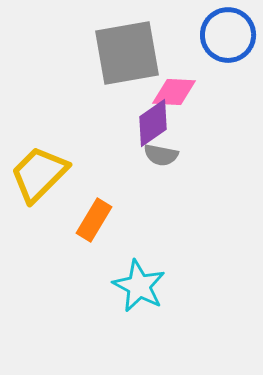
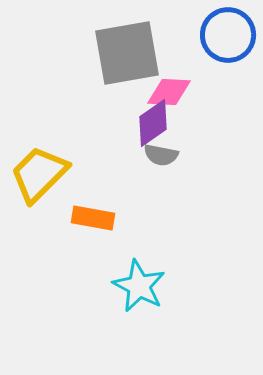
pink diamond: moved 5 px left
orange rectangle: moved 1 px left, 2 px up; rotated 69 degrees clockwise
